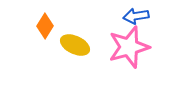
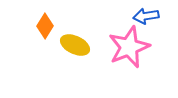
blue arrow: moved 10 px right
pink star: rotated 6 degrees counterclockwise
